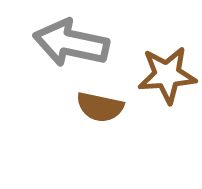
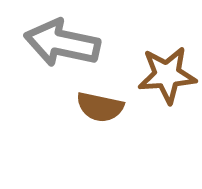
gray arrow: moved 9 px left
